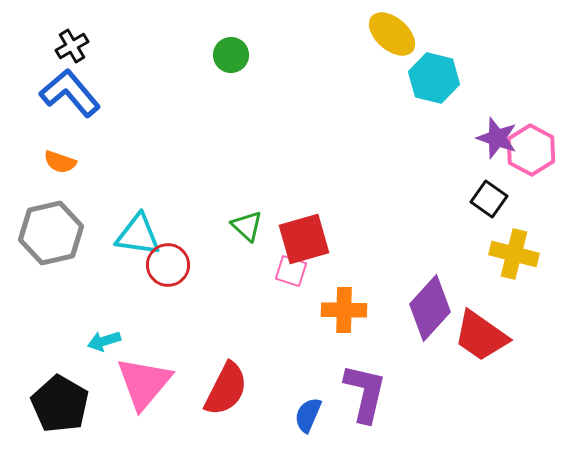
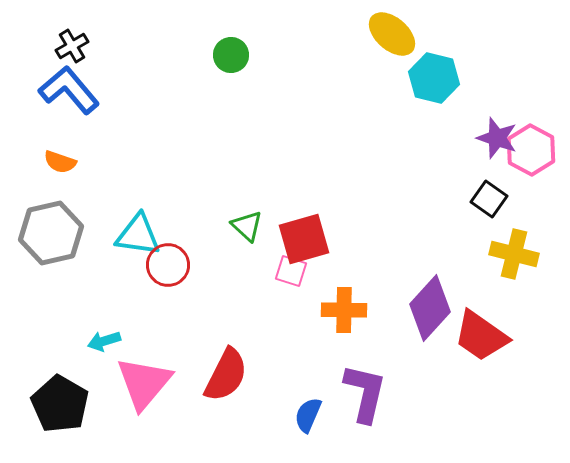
blue L-shape: moved 1 px left, 3 px up
red semicircle: moved 14 px up
